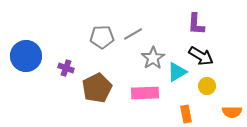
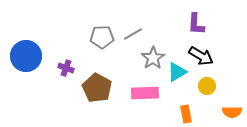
brown pentagon: rotated 16 degrees counterclockwise
